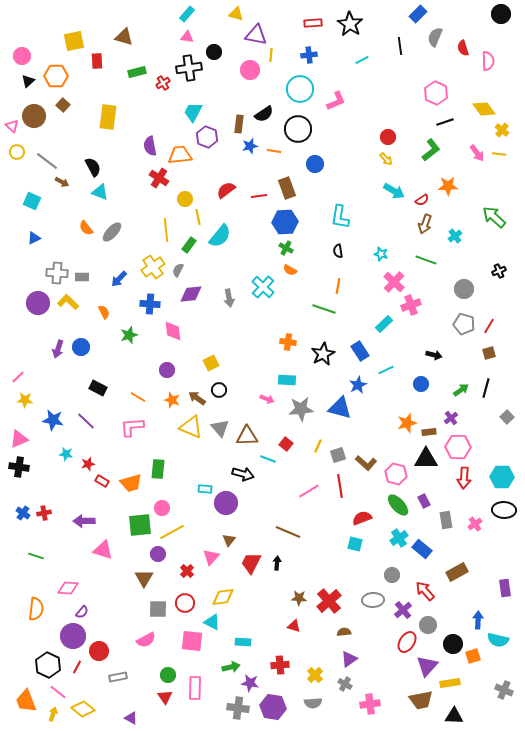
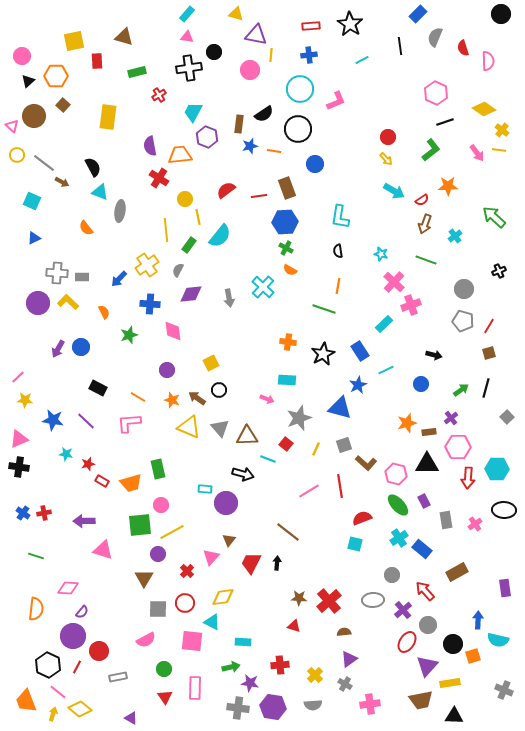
red rectangle at (313, 23): moved 2 px left, 3 px down
red cross at (163, 83): moved 4 px left, 12 px down
yellow diamond at (484, 109): rotated 20 degrees counterclockwise
yellow circle at (17, 152): moved 3 px down
yellow line at (499, 154): moved 4 px up
gray line at (47, 161): moved 3 px left, 2 px down
gray ellipse at (112, 232): moved 8 px right, 21 px up; rotated 35 degrees counterclockwise
yellow cross at (153, 267): moved 6 px left, 2 px up
gray pentagon at (464, 324): moved 1 px left, 3 px up
purple arrow at (58, 349): rotated 12 degrees clockwise
gray star at (301, 409): moved 2 px left, 9 px down; rotated 15 degrees counterclockwise
pink L-shape at (132, 427): moved 3 px left, 4 px up
yellow triangle at (191, 427): moved 2 px left
yellow line at (318, 446): moved 2 px left, 3 px down
gray square at (338, 455): moved 6 px right, 10 px up
black triangle at (426, 459): moved 1 px right, 5 px down
green rectangle at (158, 469): rotated 18 degrees counterclockwise
cyan hexagon at (502, 477): moved 5 px left, 8 px up
red arrow at (464, 478): moved 4 px right
pink circle at (162, 508): moved 1 px left, 3 px up
brown line at (288, 532): rotated 15 degrees clockwise
green circle at (168, 675): moved 4 px left, 6 px up
gray semicircle at (313, 703): moved 2 px down
yellow diamond at (83, 709): moved 3 px left
